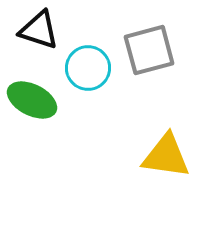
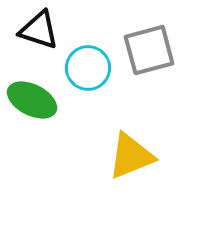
yellow triangle: moved 35 px left; rotated 30 degrees counterclockwise
